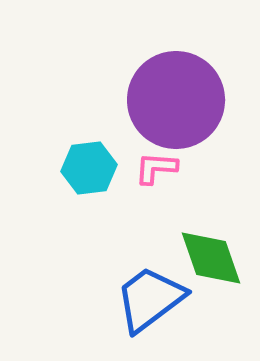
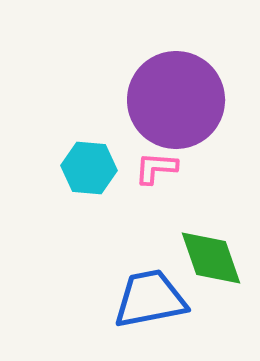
cyan hexagon: rotated 12 degrees clockwise
blue trapezoid: rotated 26 degrees clockwise
